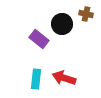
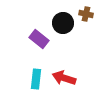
black circle: moved 1 px right, 1 px up
